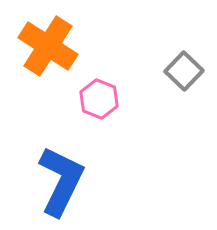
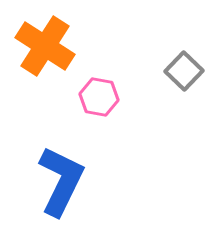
orange cross: moved 3 px left
pink hexagon: moved 2 px up; rotated 12 degrees counterclockwise
